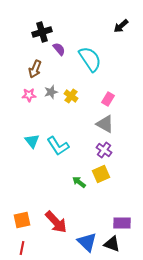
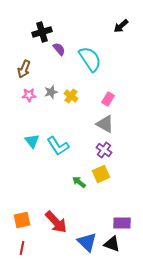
brown arrow: moved 11 px left
